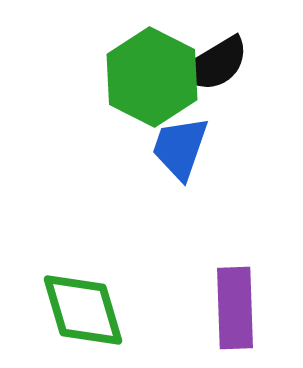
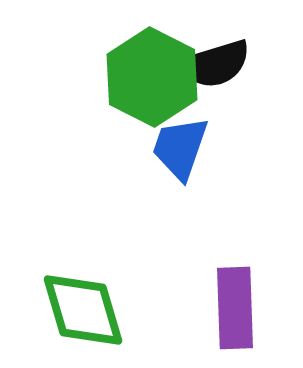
black semicircle: rotated 14 degrees clockwise
